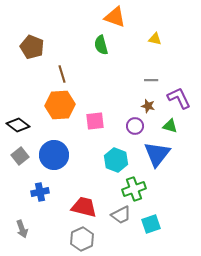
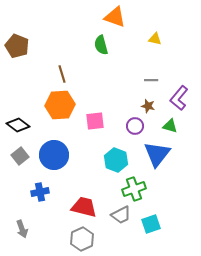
brown pentagon: moved 15 px left, 1 px up
purple L-shape: rotated 115 degrees counterclockwise
